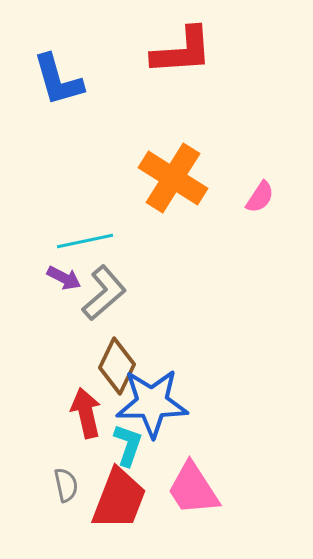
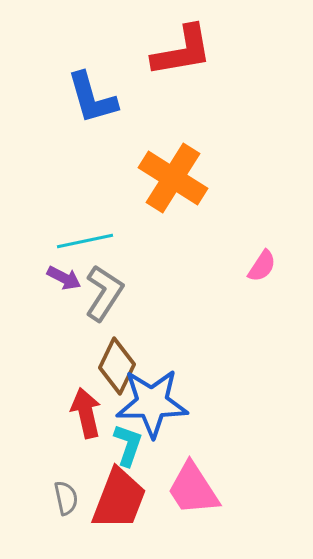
red L-shape: rotated 6 degrees counterclockwise
blue L-shape: moved 34 px right, 18 px down
pink semicircle: moved 2 px right, 69 px down
gray L-shape: rotated 16 degrees counterclockwise
gray semicircle: moved 13 px down
